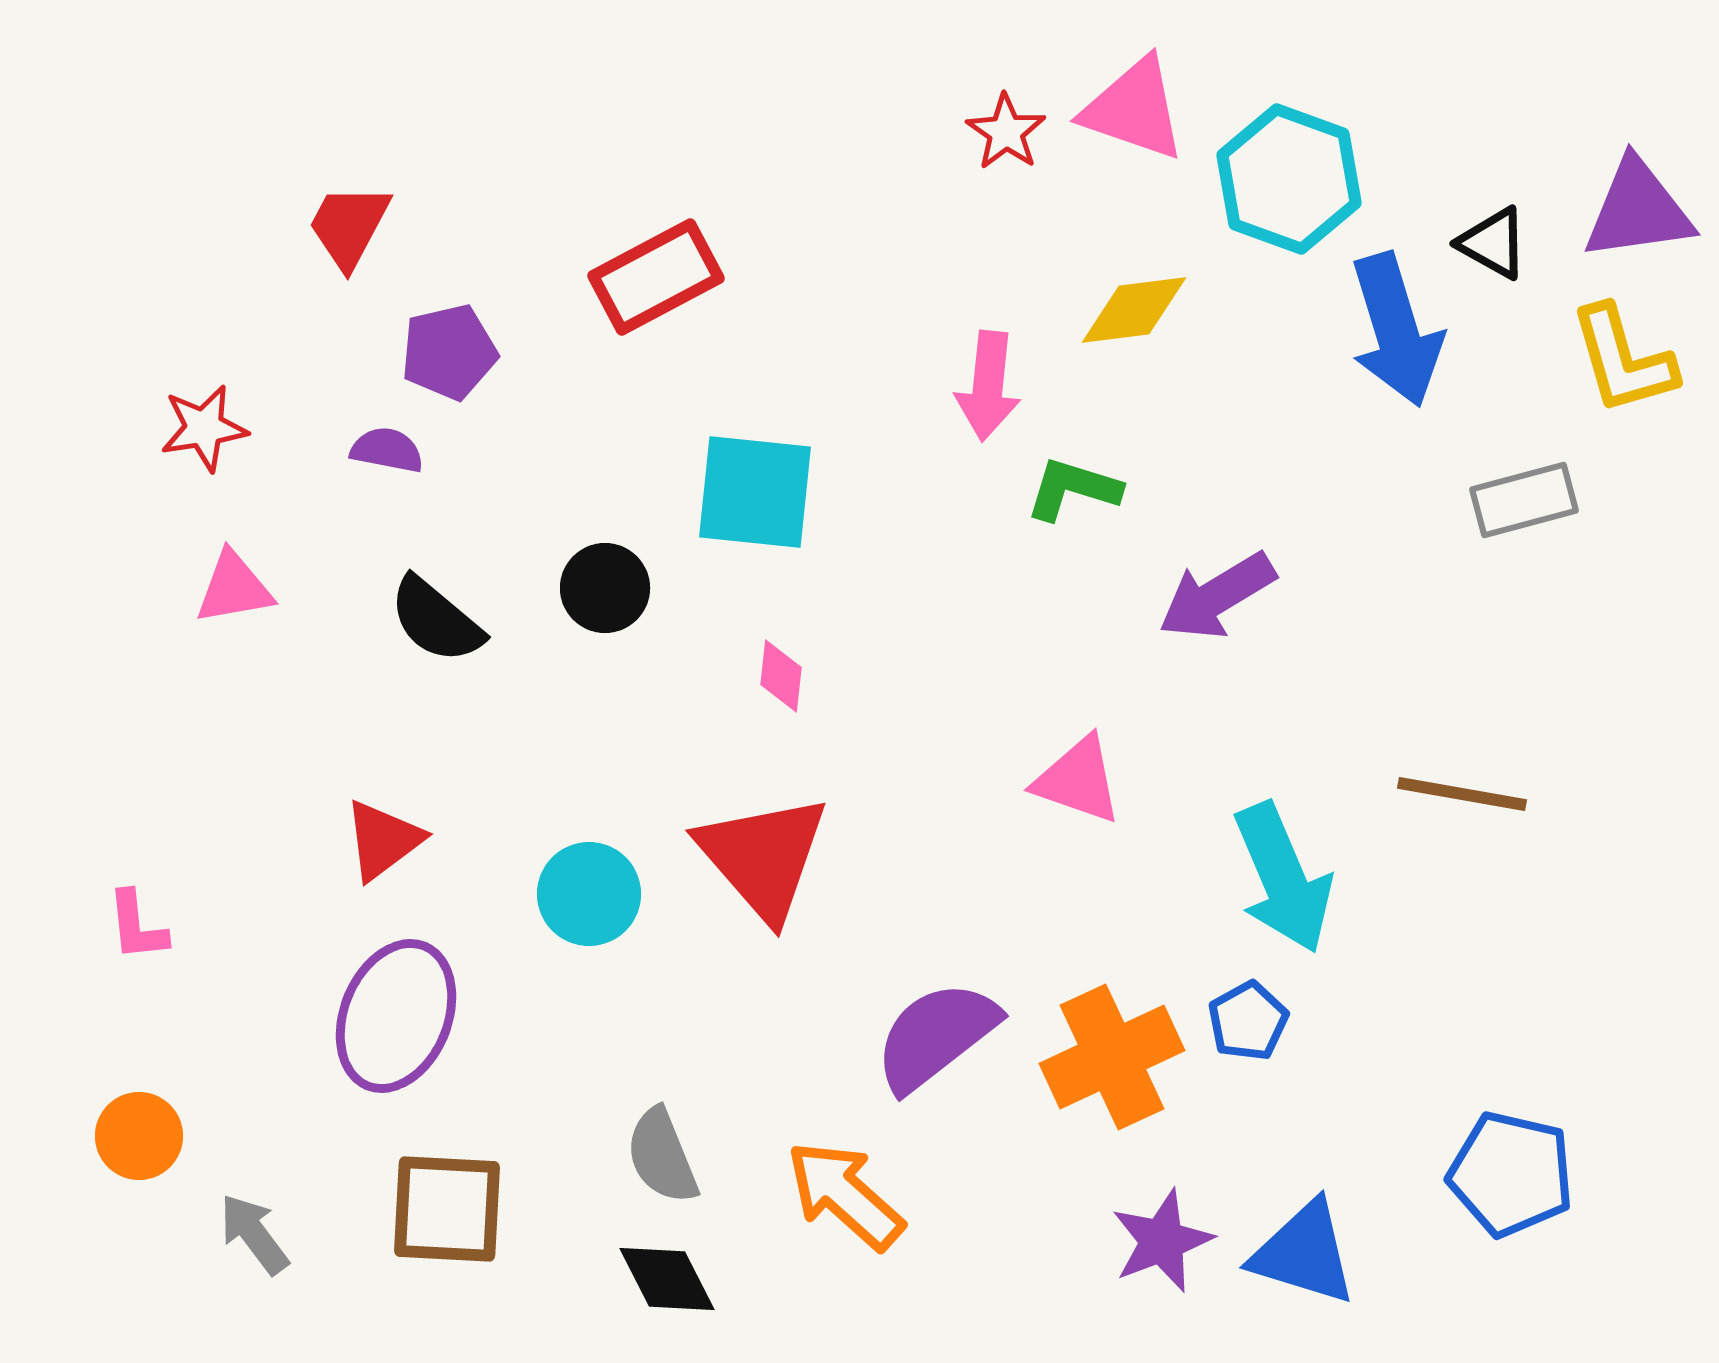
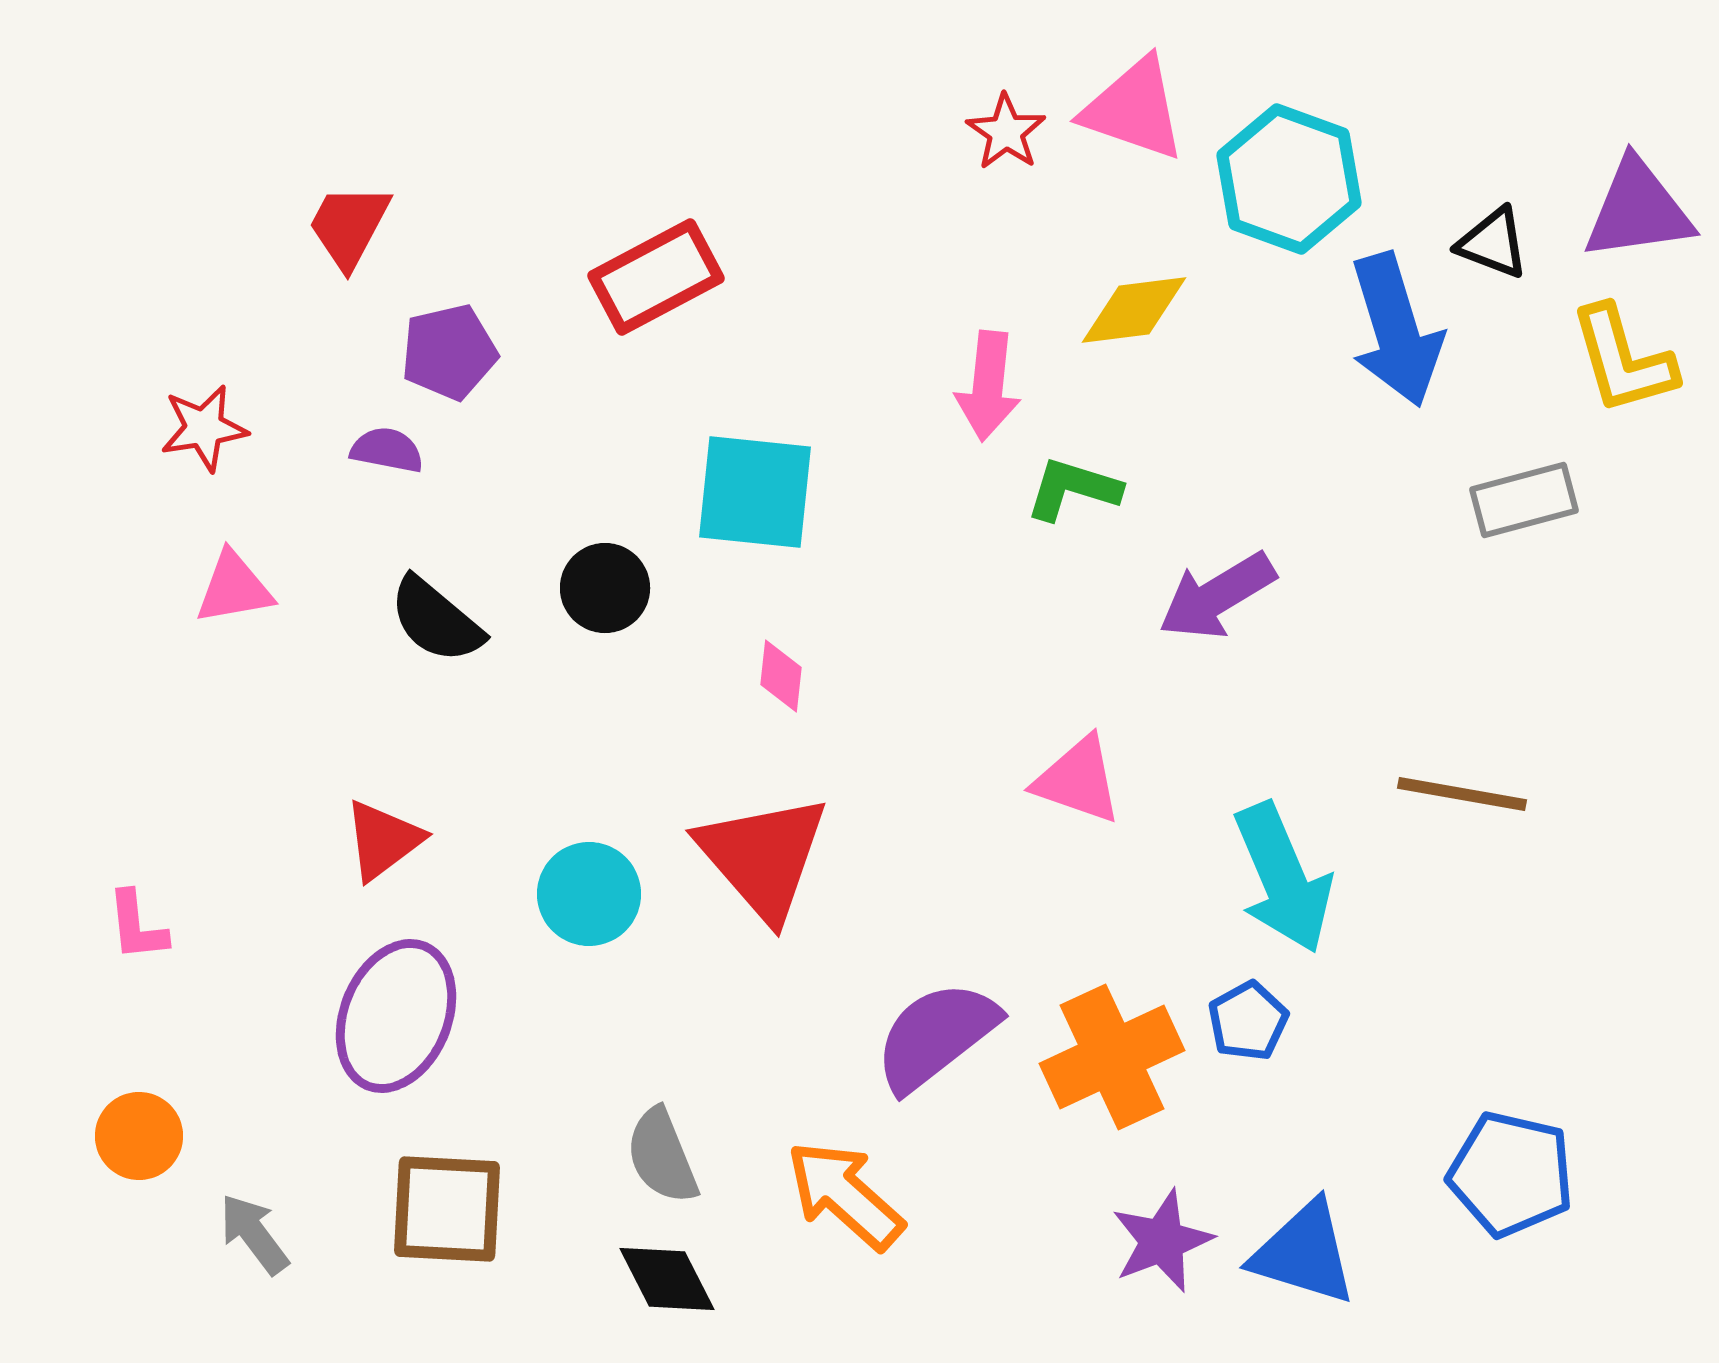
black triangle at (1493, 243): rotated 8 degrees counterclockwise
